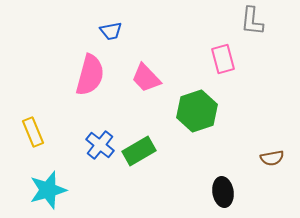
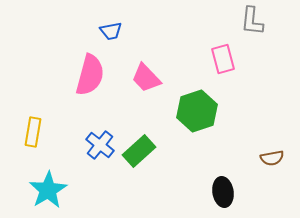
yellow rectangle: rotated 32 degrees clockwise
green rectangle: rotated 12 degrees counterclockwise
cyan star: rotated 15 degrees counterclockwise
